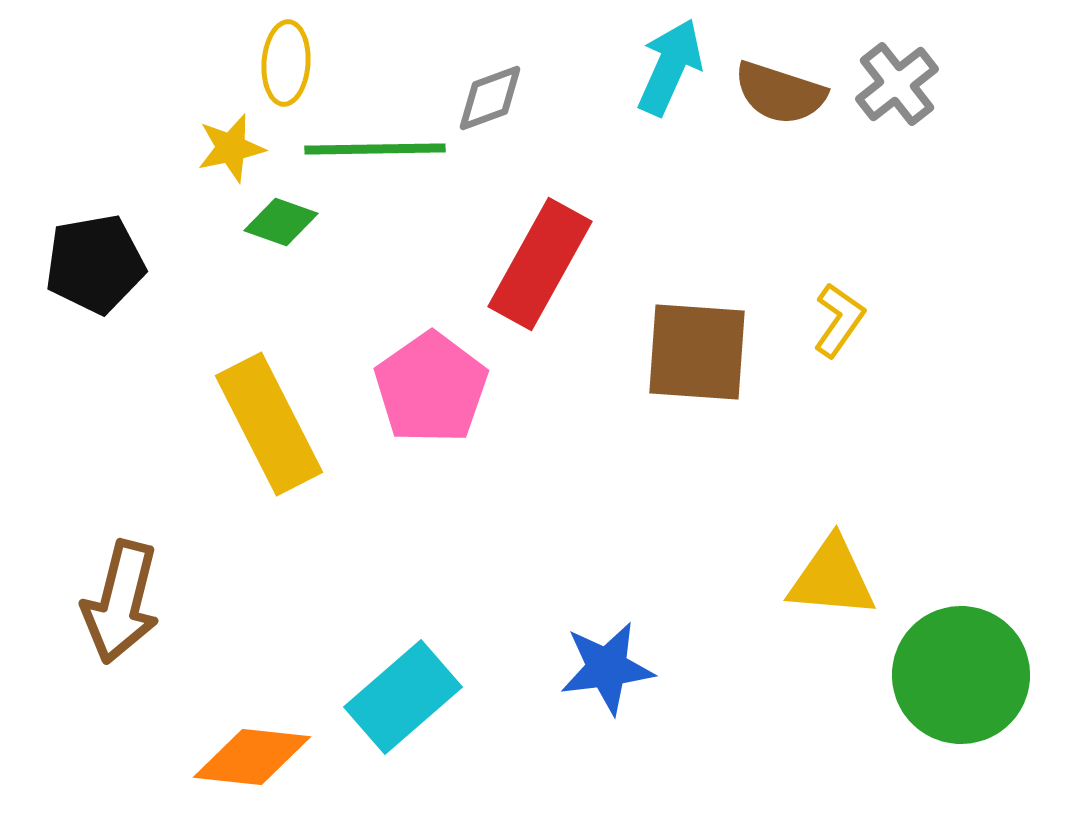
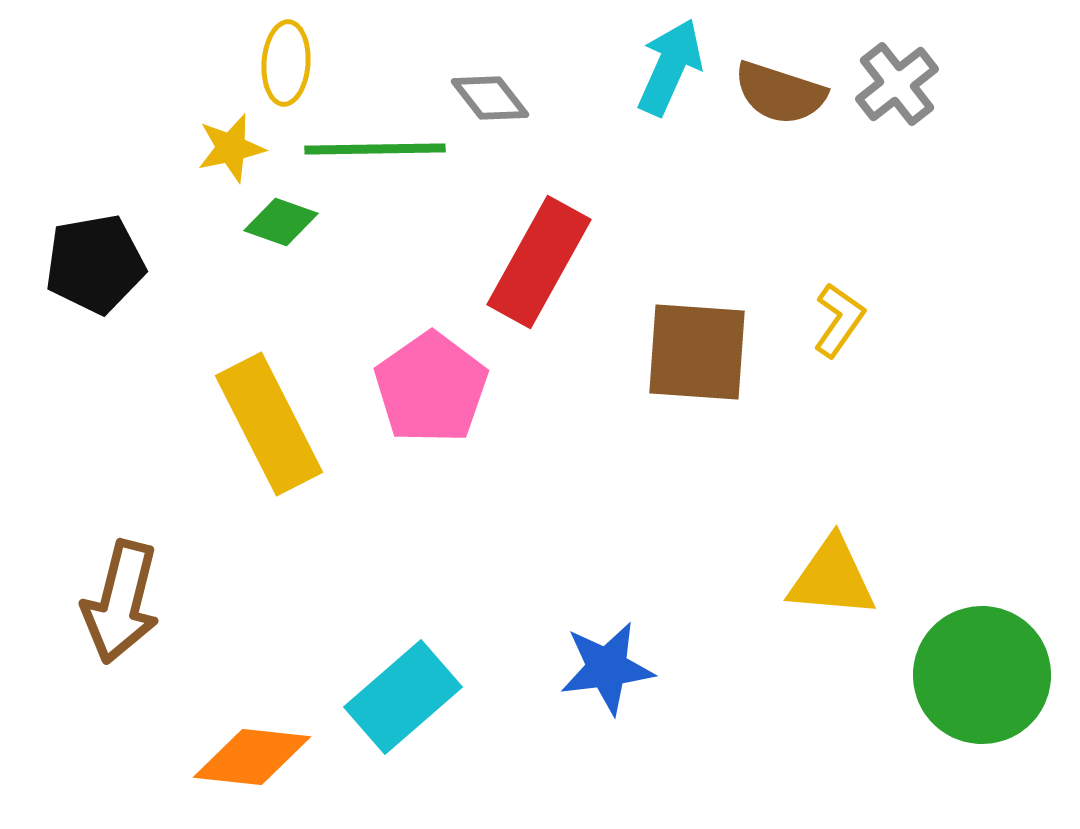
gray diamond: rotated 72 degrees clockwise
red rectangle: moved 1 px left, 2 px up
green circle: moved 21 px right
